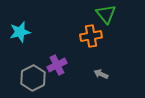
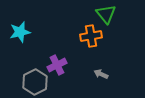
gray hexagon: moved 2 px right, 4 px down
